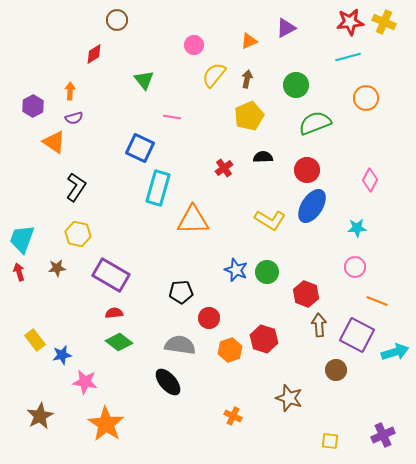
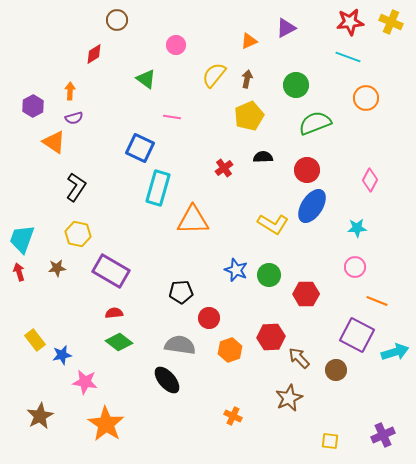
yellow cross at (384, 22): moved 7 px right
pink circle at (194, 45): moved 18 px left
cyan line at (348, 57): rotated 35 degrees clockwise
green triangle at (144, 80): moved 2 px right, 1 px up; rotated 15 degrees counterclockwise
yellow L-shape at (270, 220): moved 3 px right, 4 px down
green circle at (267, 272): moved 2 px right, 3 px down
purple rectangle at (111, 275): moved 4 px up
red hexagon at (306, 294): rotated 20 degrees counterclockwise
brown arrow at (319, 325): moved 20 px left, 33 px down; rotated 40 degrees counterclockwise
red hexagon at (264, 339): moved 7 px right, 2 px up; rotated 20 degrees counterclockwise
black ellipse at (168, 382): moved 1 px left, 2 px up
brown star at (289, 398): rotated 28 degrees clockwise
